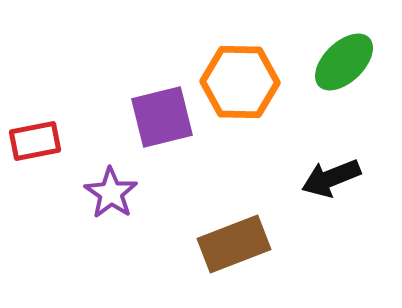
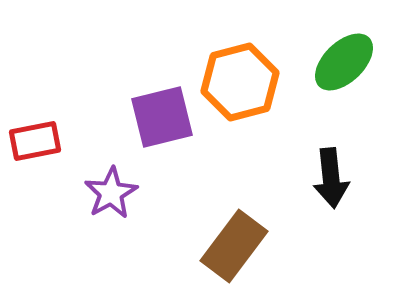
orange hexagon: rotated 16 degrees counterclockwise
black arrow: rotated 74 degrees counterclockwise
purple star: rotated 8 degrees clockwise
brown rectangle: moved 2 px down; rotated 32 degrees counterclockwise
